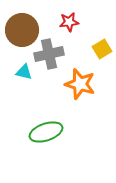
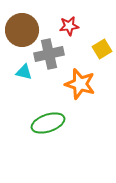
red star: moved 4 px down
green ellipse: moved 2 px right, 9 px up
